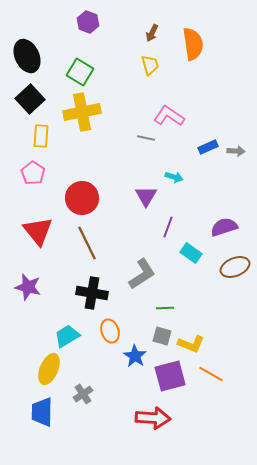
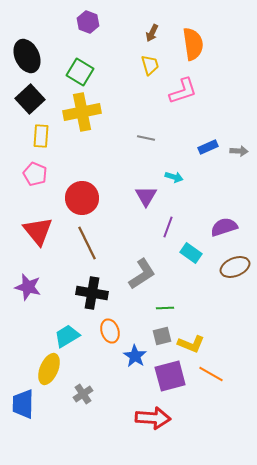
pink L-shape: moved 14 px right, 25 px up; rotated 128 degrees clockwise
gray arrow: moved 3 px right
pink pentagon: moved 2 px right, 1 px down; rotated 10 degrees counterclockwise
gray square: rotated 30 degrees counterclockwise
blue trapezoid: moved 19 px left, 8 px up
